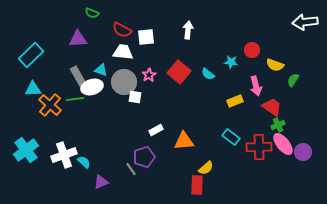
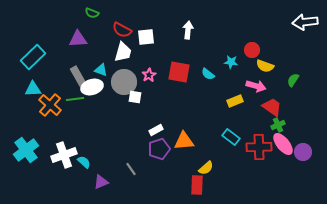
white trapezoid at (123, 52): rotated 100 degrees clockwise
cyan rectangle at (31, 55): moved 2 px right, 2 px down
yellow semicircle at (275, 65): moved 10 px left, 1 px down
red square at (179, 72): rotated 30 degrees counterclockwise
pink arrow at (256, 86): rotated 60 degrees counterclockwise
purple pentagon at (144, 157): moved 15 px right, 8 px up
